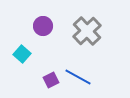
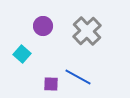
purple square: moved 4 px down; rotated 28 degrees clockwise
